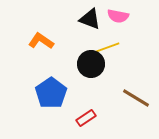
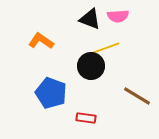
pink semicircle: rotated 15 degrees counterclockwise
black circle: moved 2 px down
blue pentagon: rotated 16 degrees counterclockwise
brown line: moved 1 px right, 2 px up
red rectangle: rotated 42 degrees clockwise
